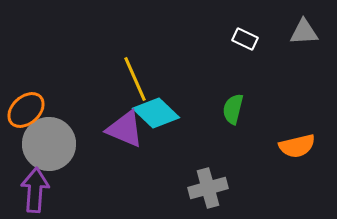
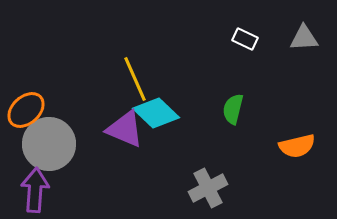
gray triangle: moved 6 px down
gray cross: rotated 12 degrees counterclockwise
